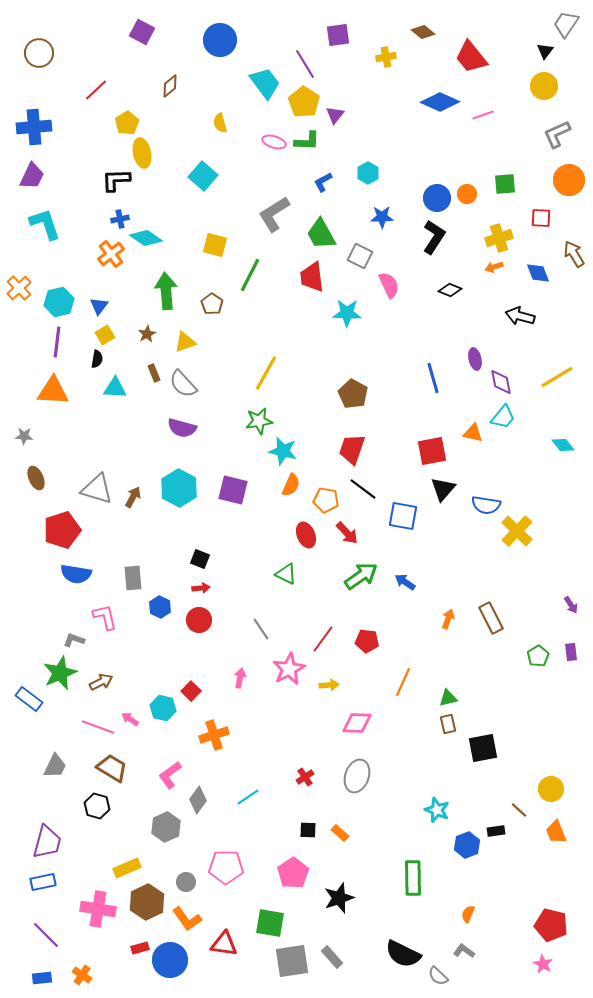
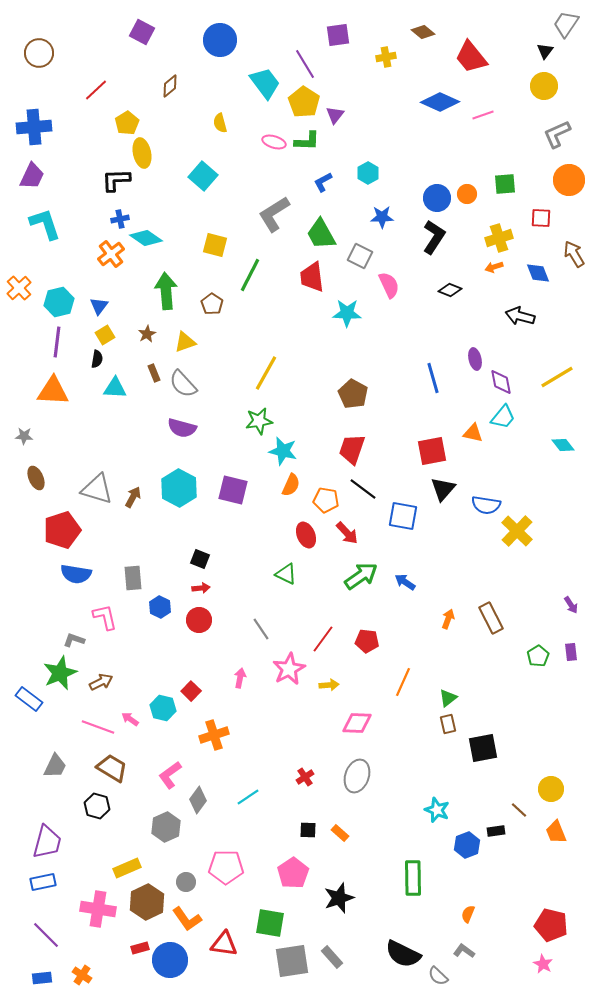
green triangle at (448, 698): rotated 24 degrees counterclockwise
